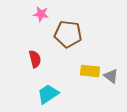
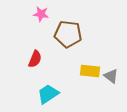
red semicircle: rotated 36 degrees clockwise
